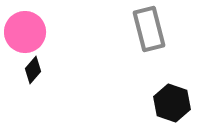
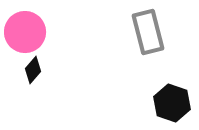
gray rectangle: moved 1 px left, 3 px down
